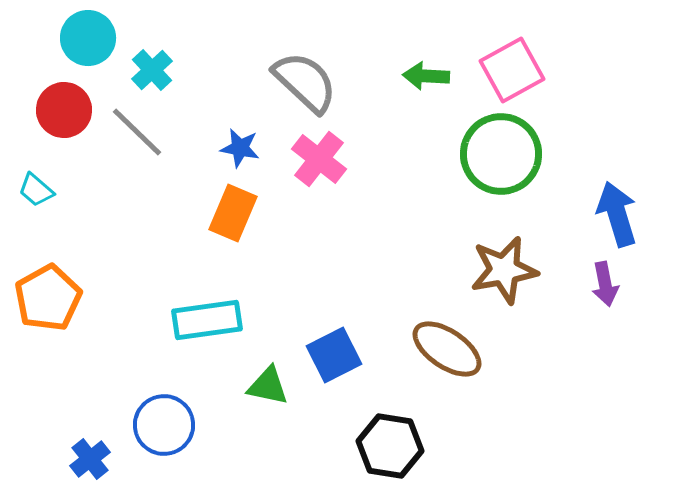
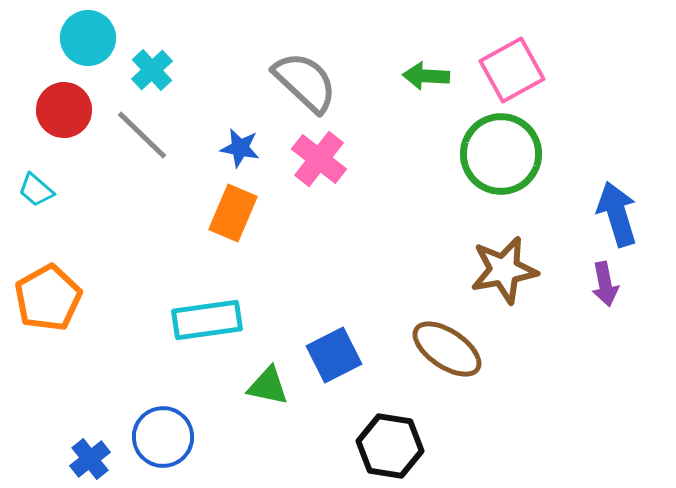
gray line: moved 5 px right, 3 px down
blue circle: moved 1 px left, 12 px down
